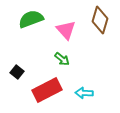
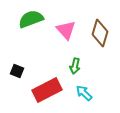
brown diamond: moved 13 px down
green arrow: moved 13 px right, 7 px down; rotated 63 degrees clockwise
black square: moved 1 px up; rotated 16 degrees counterclockwise
cyan arrow: rotated 42 degrees clockwise
